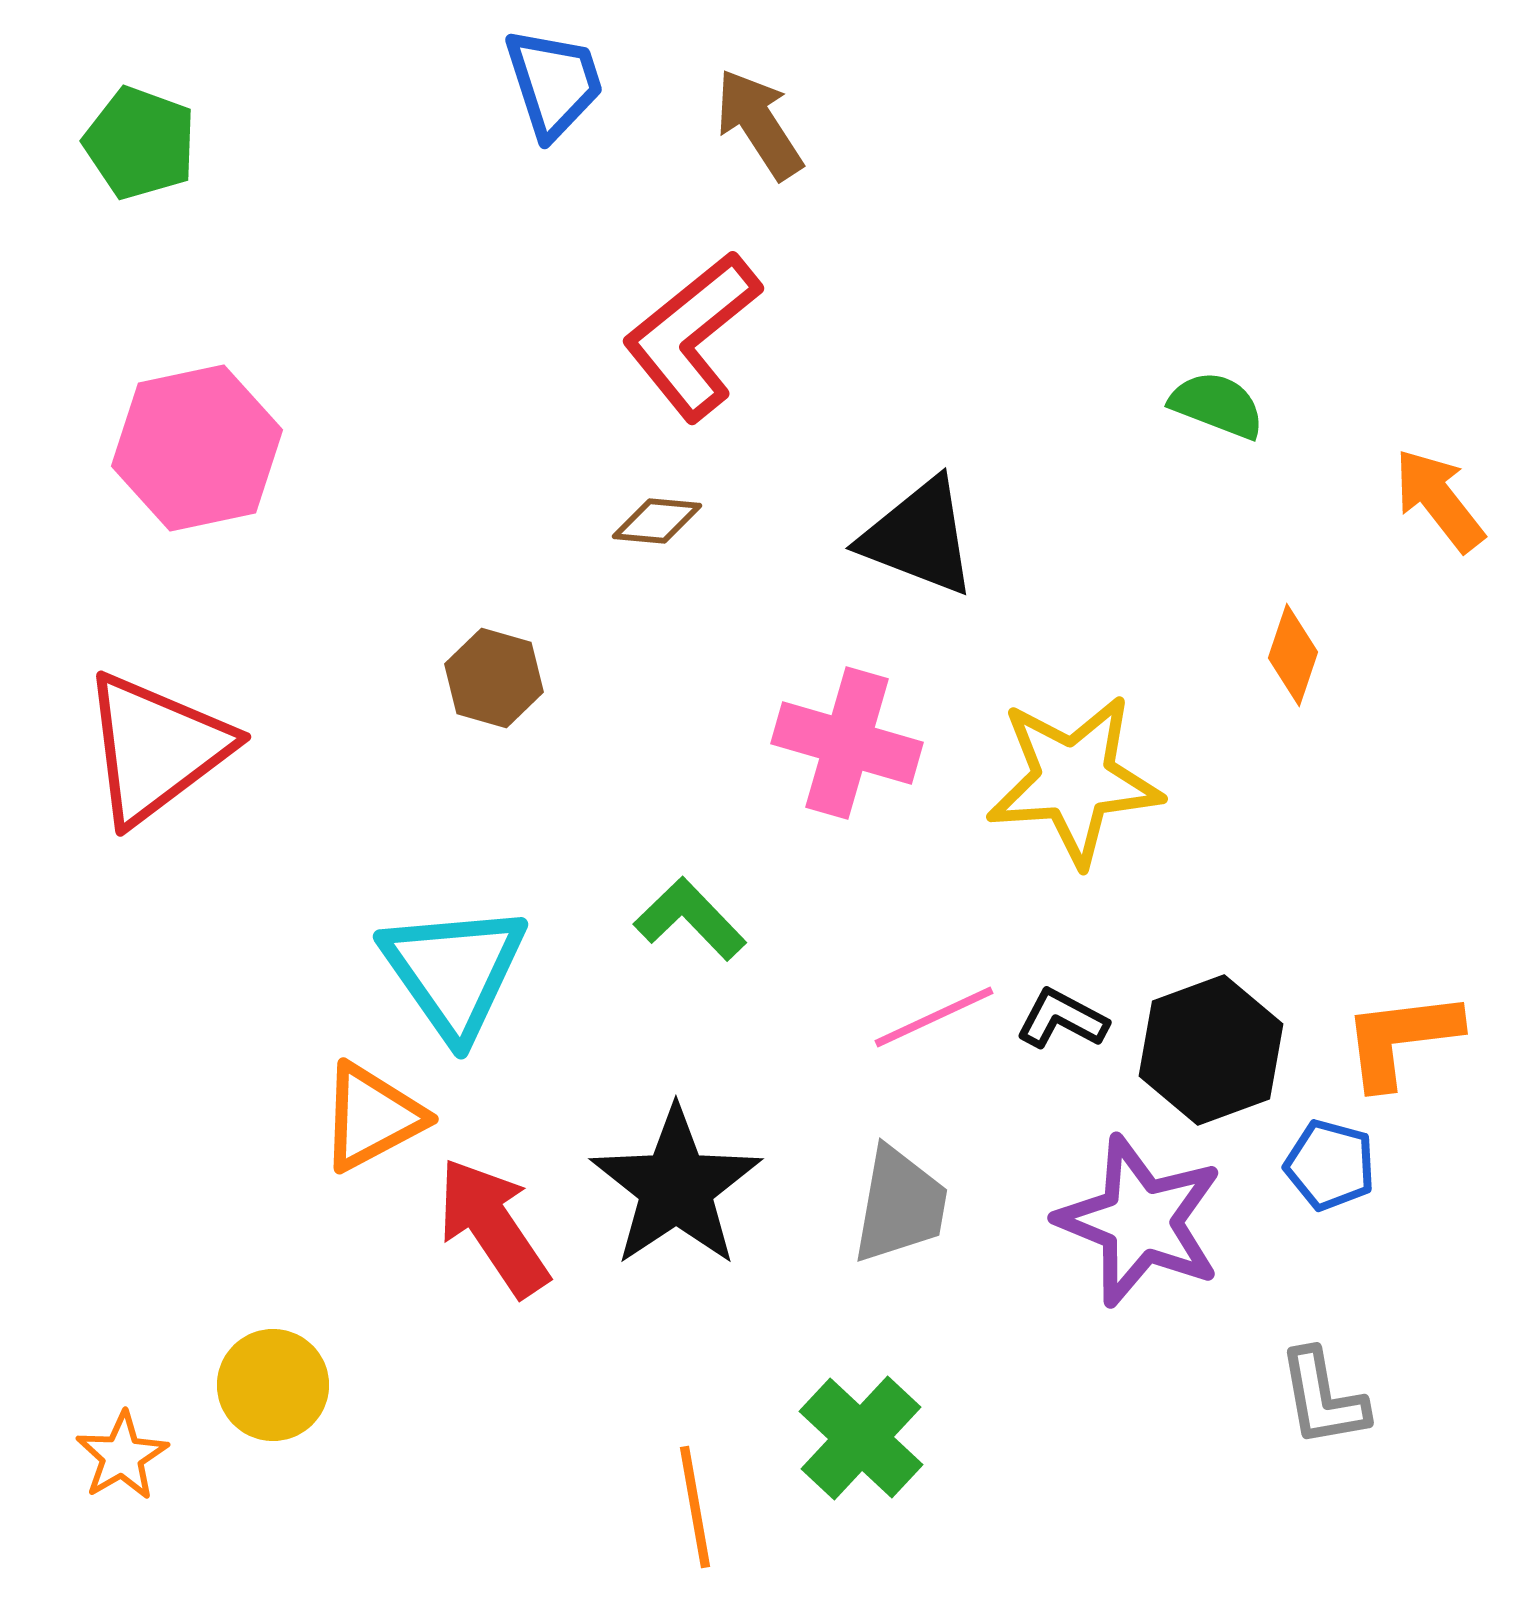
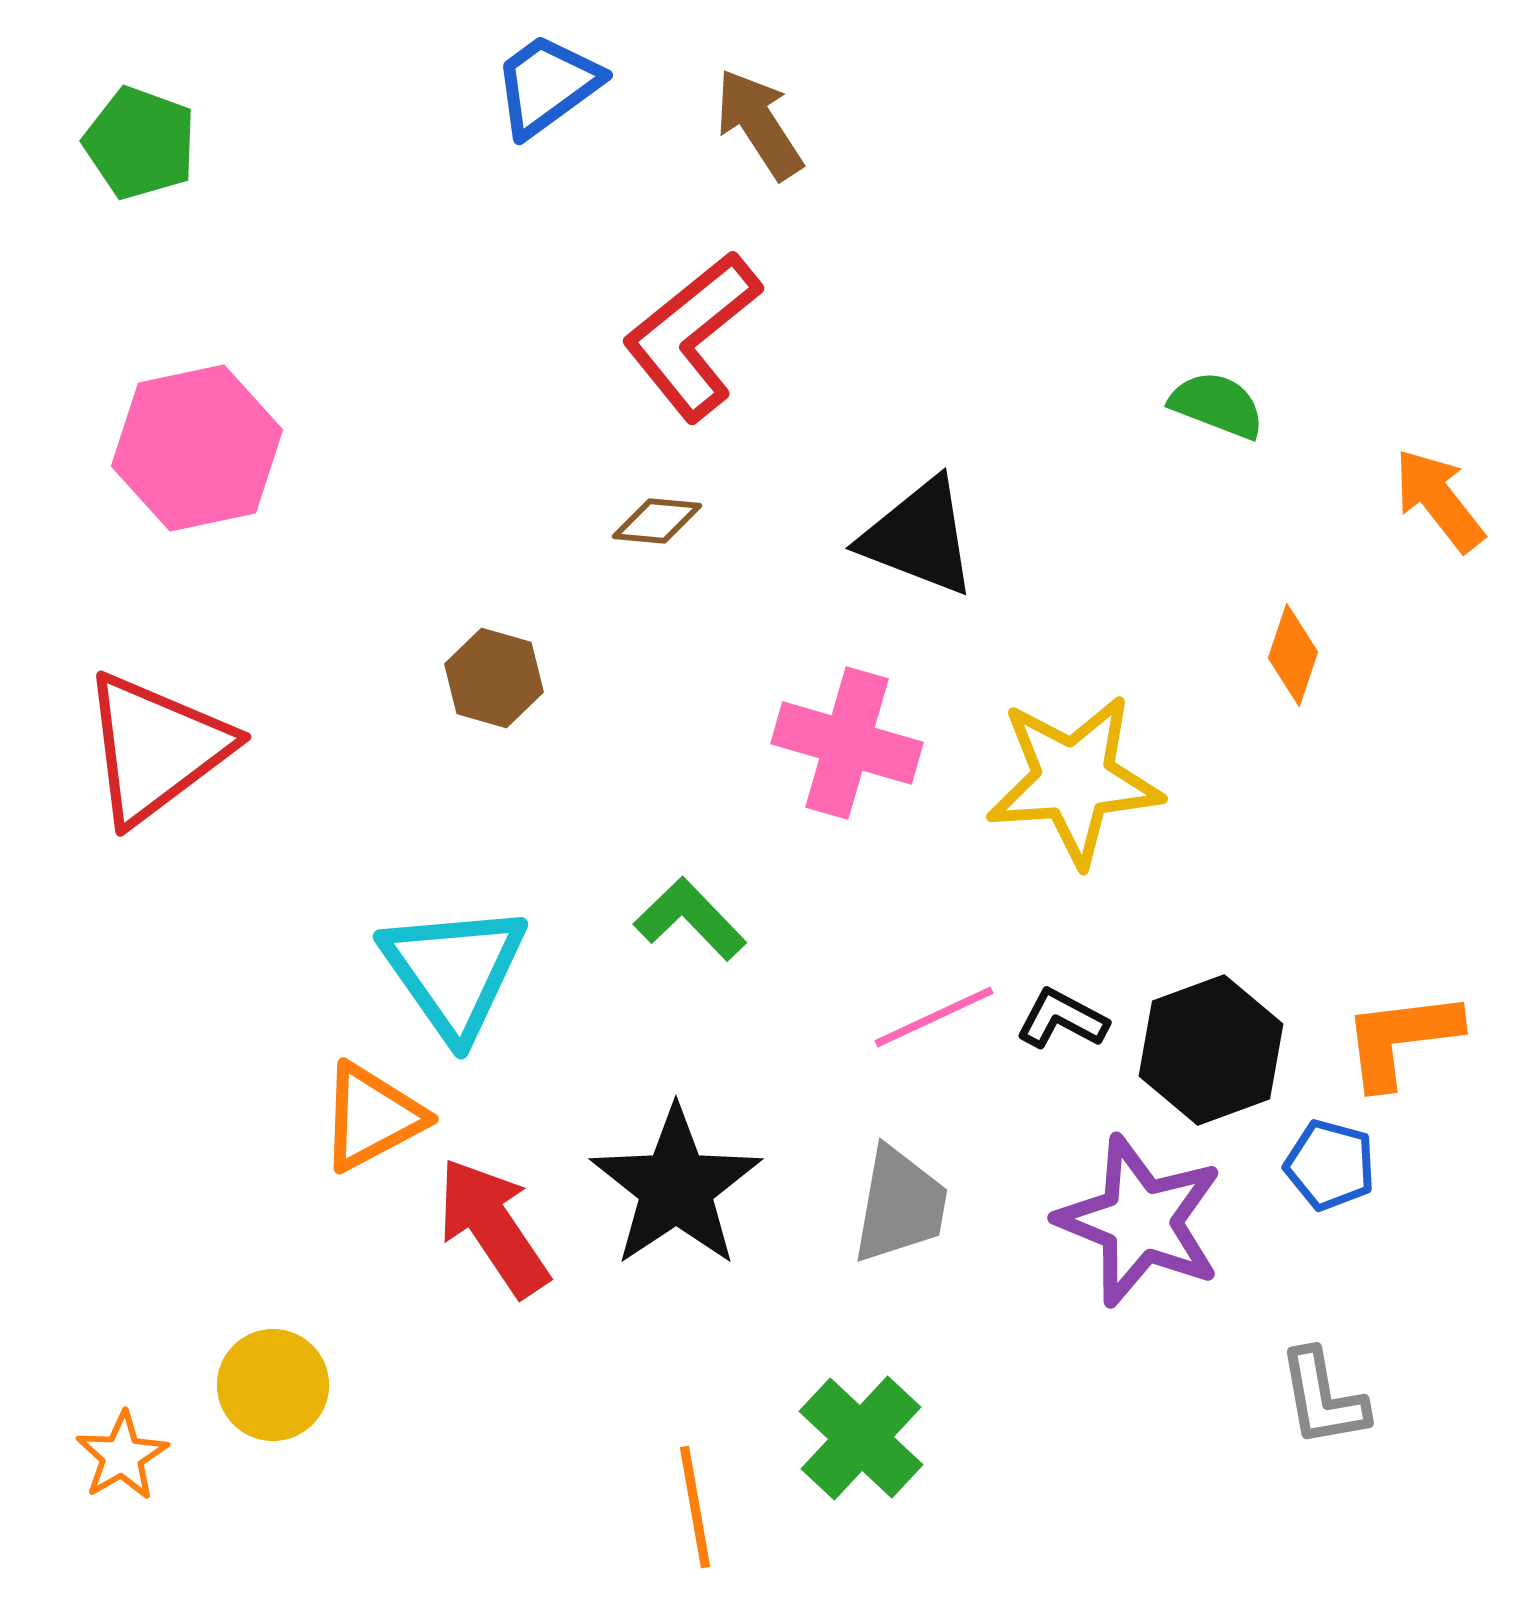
blue trapezoid: moved 7 px left, 2 px down; rotated 108 degrees counterclockwise
